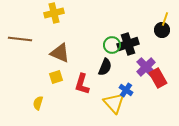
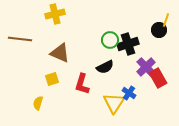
yellow cross: moved 1 px right, 1 px down
yellow line: moved 1 px right, 1 px down
black circle: moved 3 px left
green circle: moved 2 px left, 5 px up
black semicircle: rotated 42 degrees clockwise
yellow square: moved 4 px left, 2 px down
blue cross: moved 3 px right, 3 px down
yellow triangle: rotated 15 degrees clockwise
